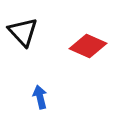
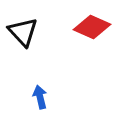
red diamond: moved 4 px right, 19 px up
